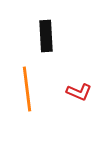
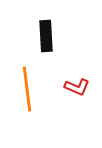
red L-shape: moved 2 px left, 5 px up
